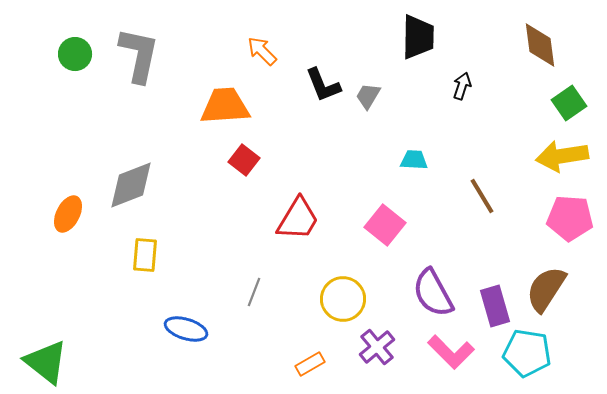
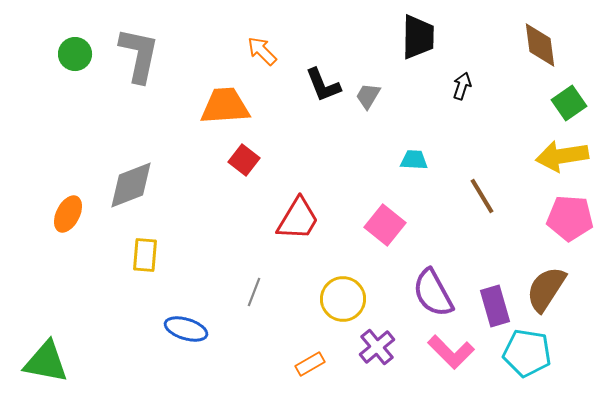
green triangle: rotated 27 degrees counterclockwise
